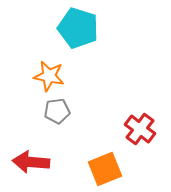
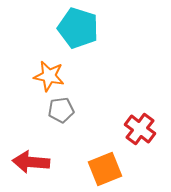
gray pentagon: moved 4 px right, 1 px up
